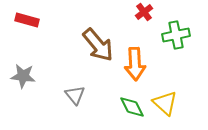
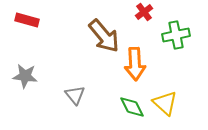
brown arrow: moved 6 px right, 9 px up
gray star: moved 2 px right
